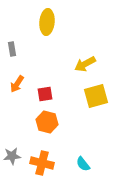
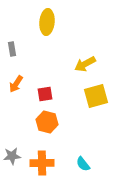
orange arrow: moved 1 px left
orange cross: rotated 15 degrees counterclockwise
